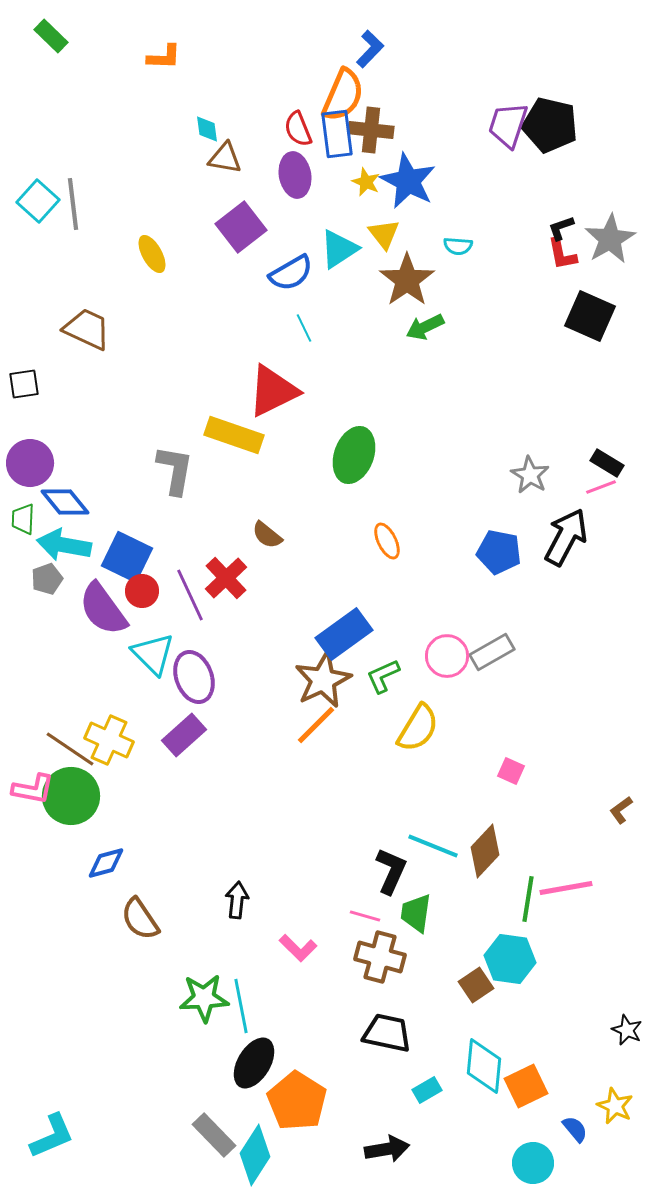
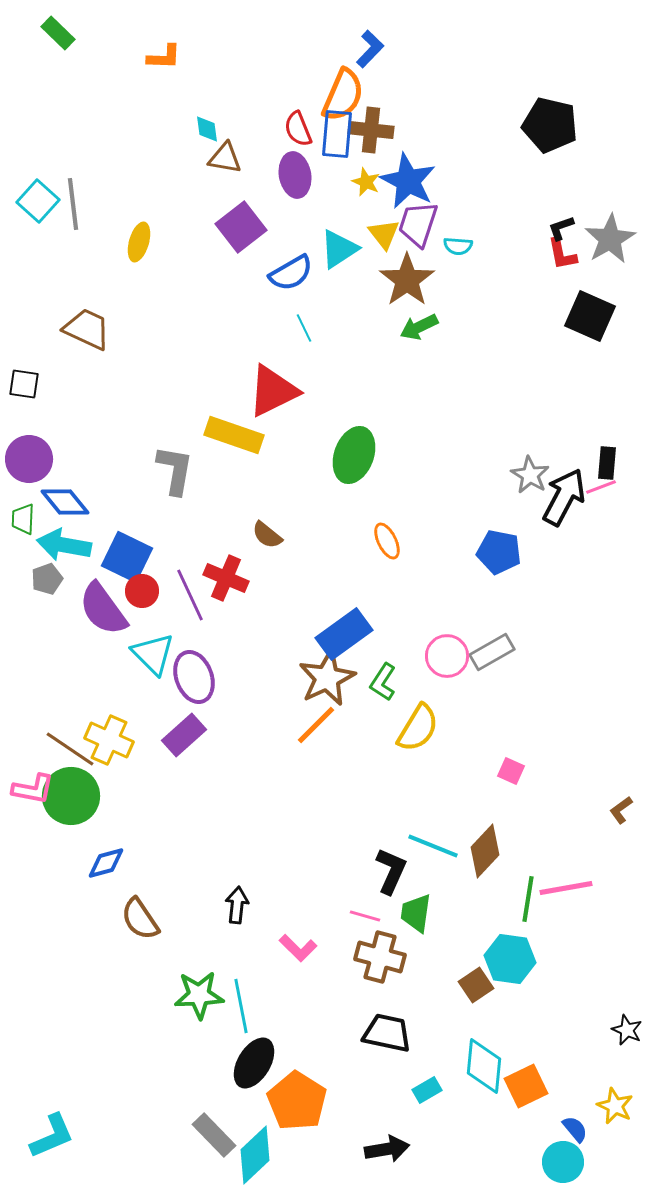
green rectangle at (51, 36): moved 7 px right, 3 px up
purple trapezoid at (508, 125): moved 90 px left, 99 px down
blue rectangle at (337, 134): rotated 12 degrees clockwise
yellow ellipse at (152, 254): moved 13 px left, 12 px up; rotated 45 degrees clockwise
green arrow at (425, 327): moved 6 px left
black square at (24, 384): rotated 16 degrees clockwise
purple circle at (30, 463): moved 1 px left, 4 px up
black rectangle at (607, 463): rotated 64 degrees clockwise
black arrow at (566, 537): moved 2 px left, 40 px up
red cross at (226, 578): rotated 24 degrees counterclockwise
green L-shape at (383, 676): moved 6 px down; rotated 33 degrees counterclockwise
brown star at (323, 680): moved 4 px right, 2 px up
black arrow at (237, 900): moved 5 px down
green star at (204, 998): moved 5 px left, 3 px up
cyan diamond at (255, 1155): rotated 14 degrees clockwise
cyan circle at (533, 1163): moved 30 px right, 1 px up
